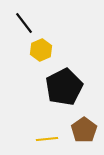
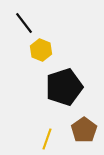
yellow hexagon: rotated 15 degrees counterclockwise
black pentagon: rotated 9 degrees clockwise
yellow line: rotated 65 degrees counterclockwise
